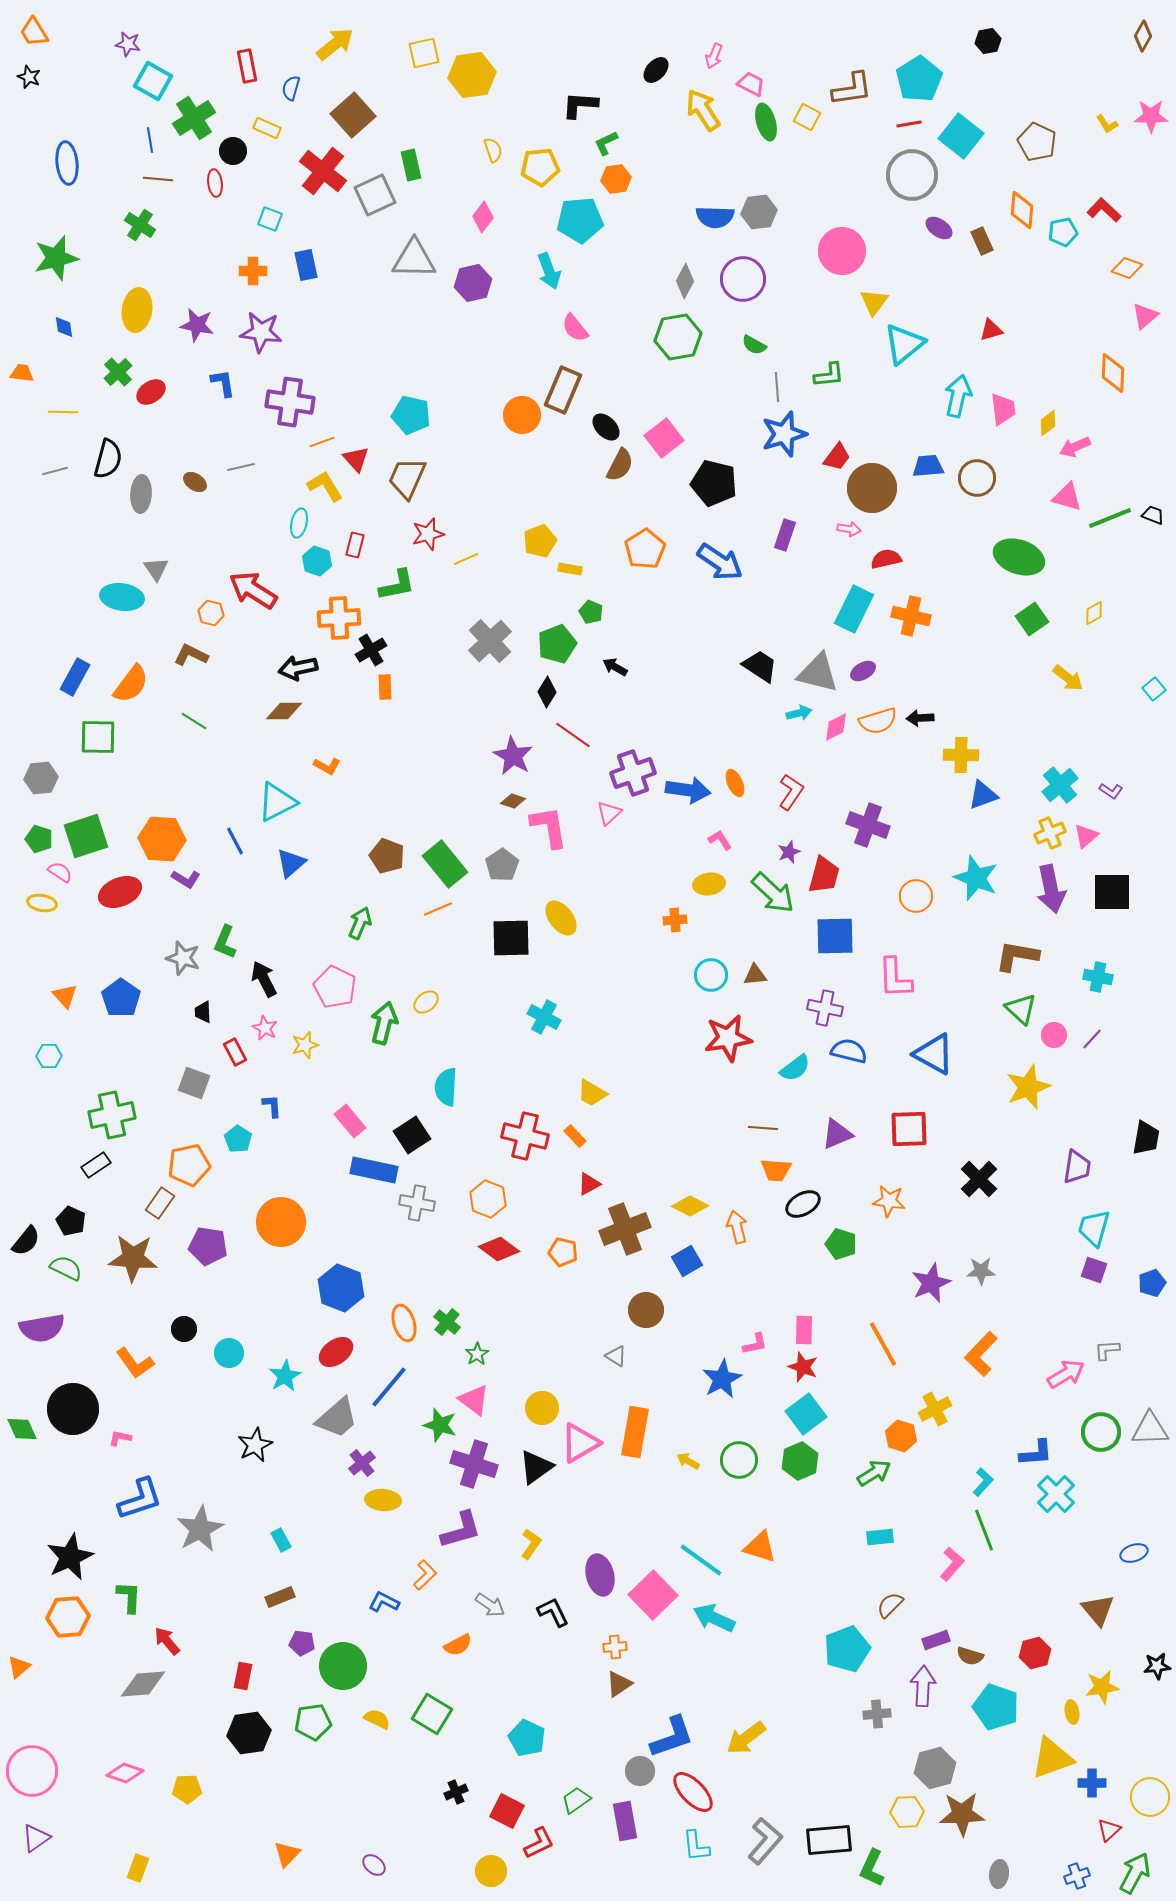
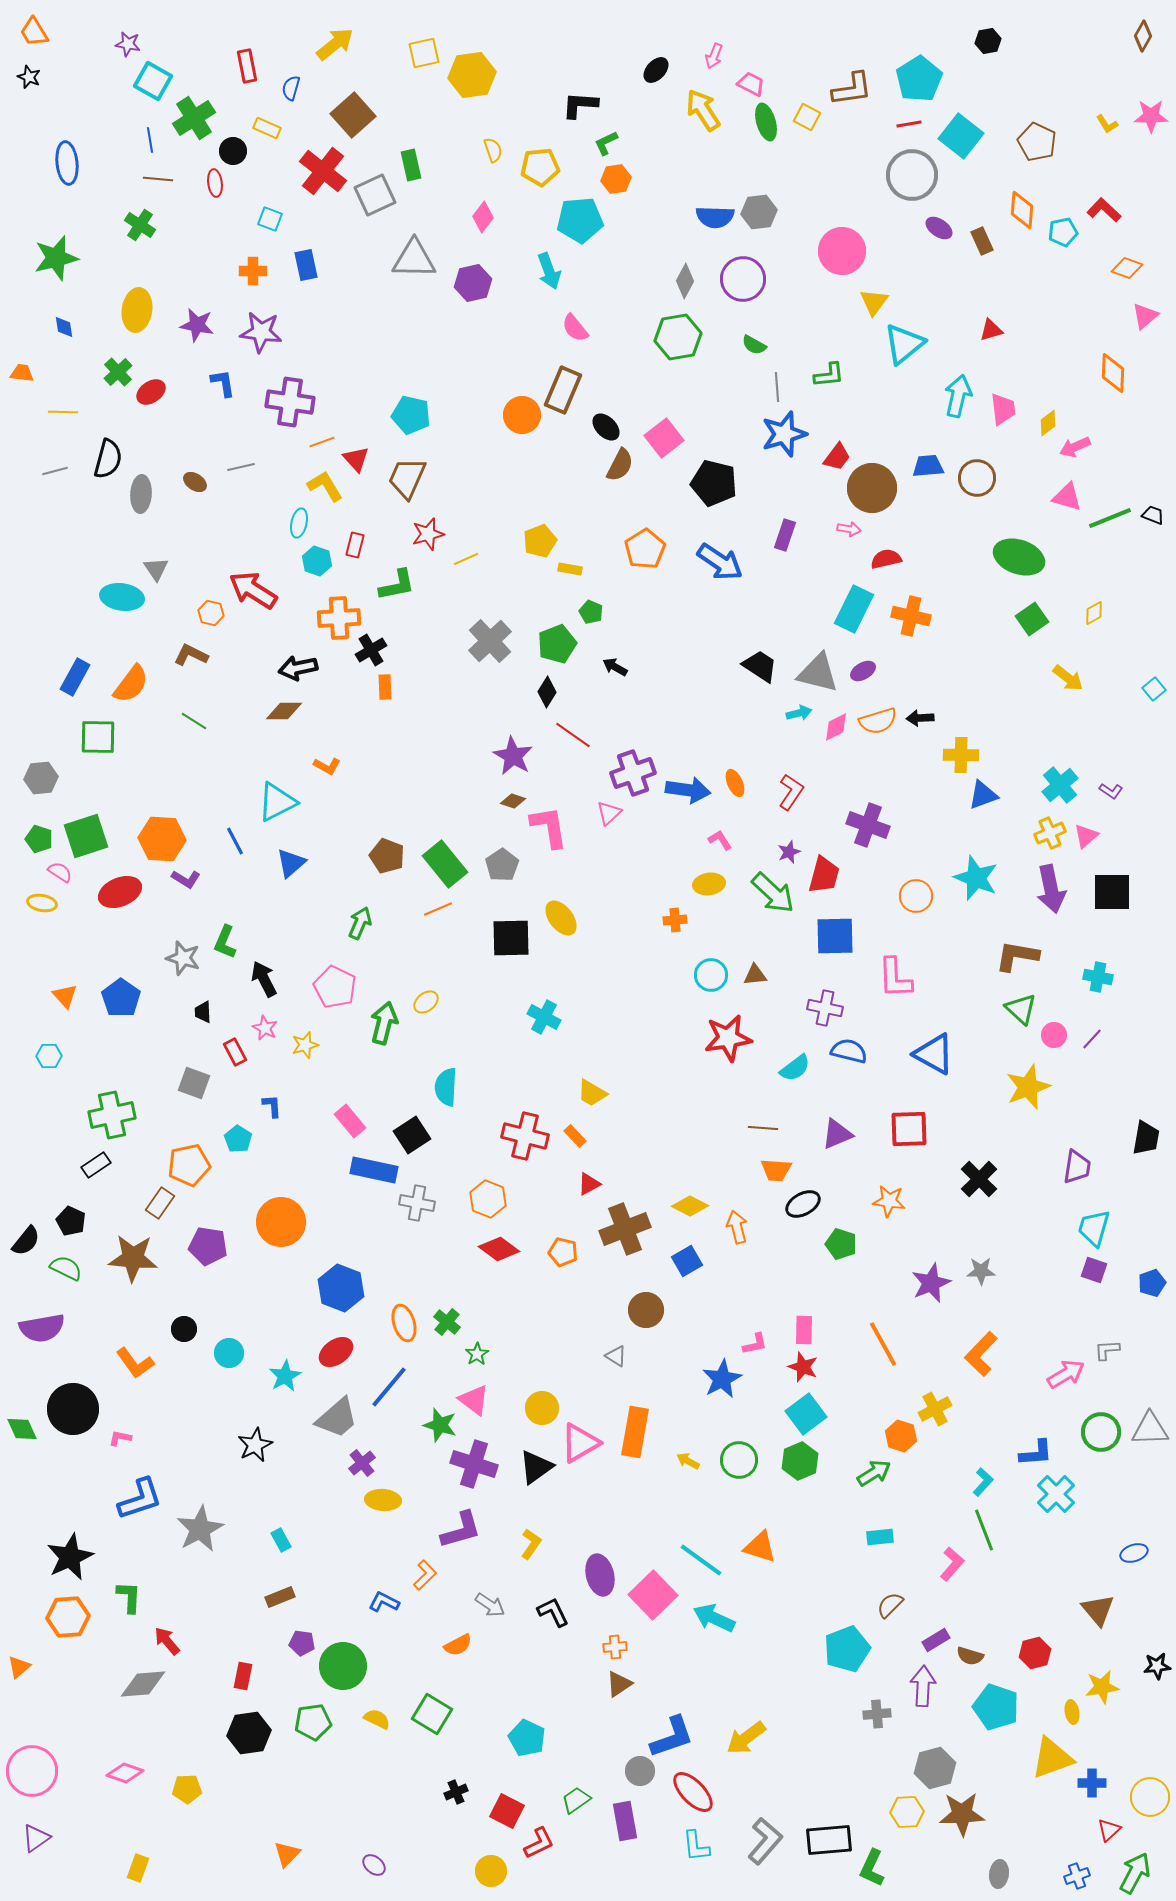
purple rectangle at (936, 1640): rotated 12 degrees counterclockwise
